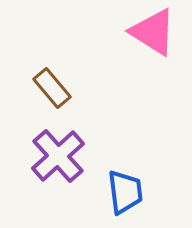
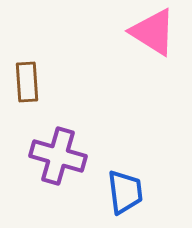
brown rectangle: moved 25 px left, 6 px up; rotated 36 degrees clockwise
purple cross: rotated 32 degrees counterclockwise
